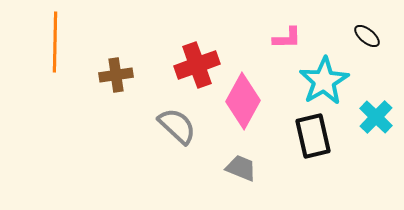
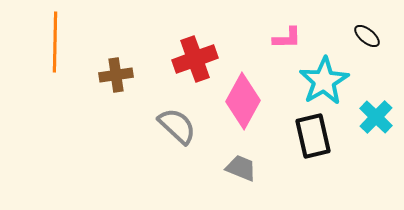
red cross: moved 2 px left, 6 px up
